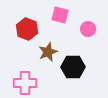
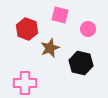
brown star: moved 2 px right, 4 px up
black hexagon: moved 8 px right, 4 px up; rotated 15 degrees clockwise
